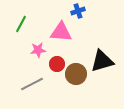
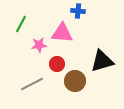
blue cross: rotated 24 degrees clockwise
pink triangle: moved 1 px right, 1 px down
pink star: moved 1 px right, 5 px up
brown circle: moved 1 px left, 7 px down
